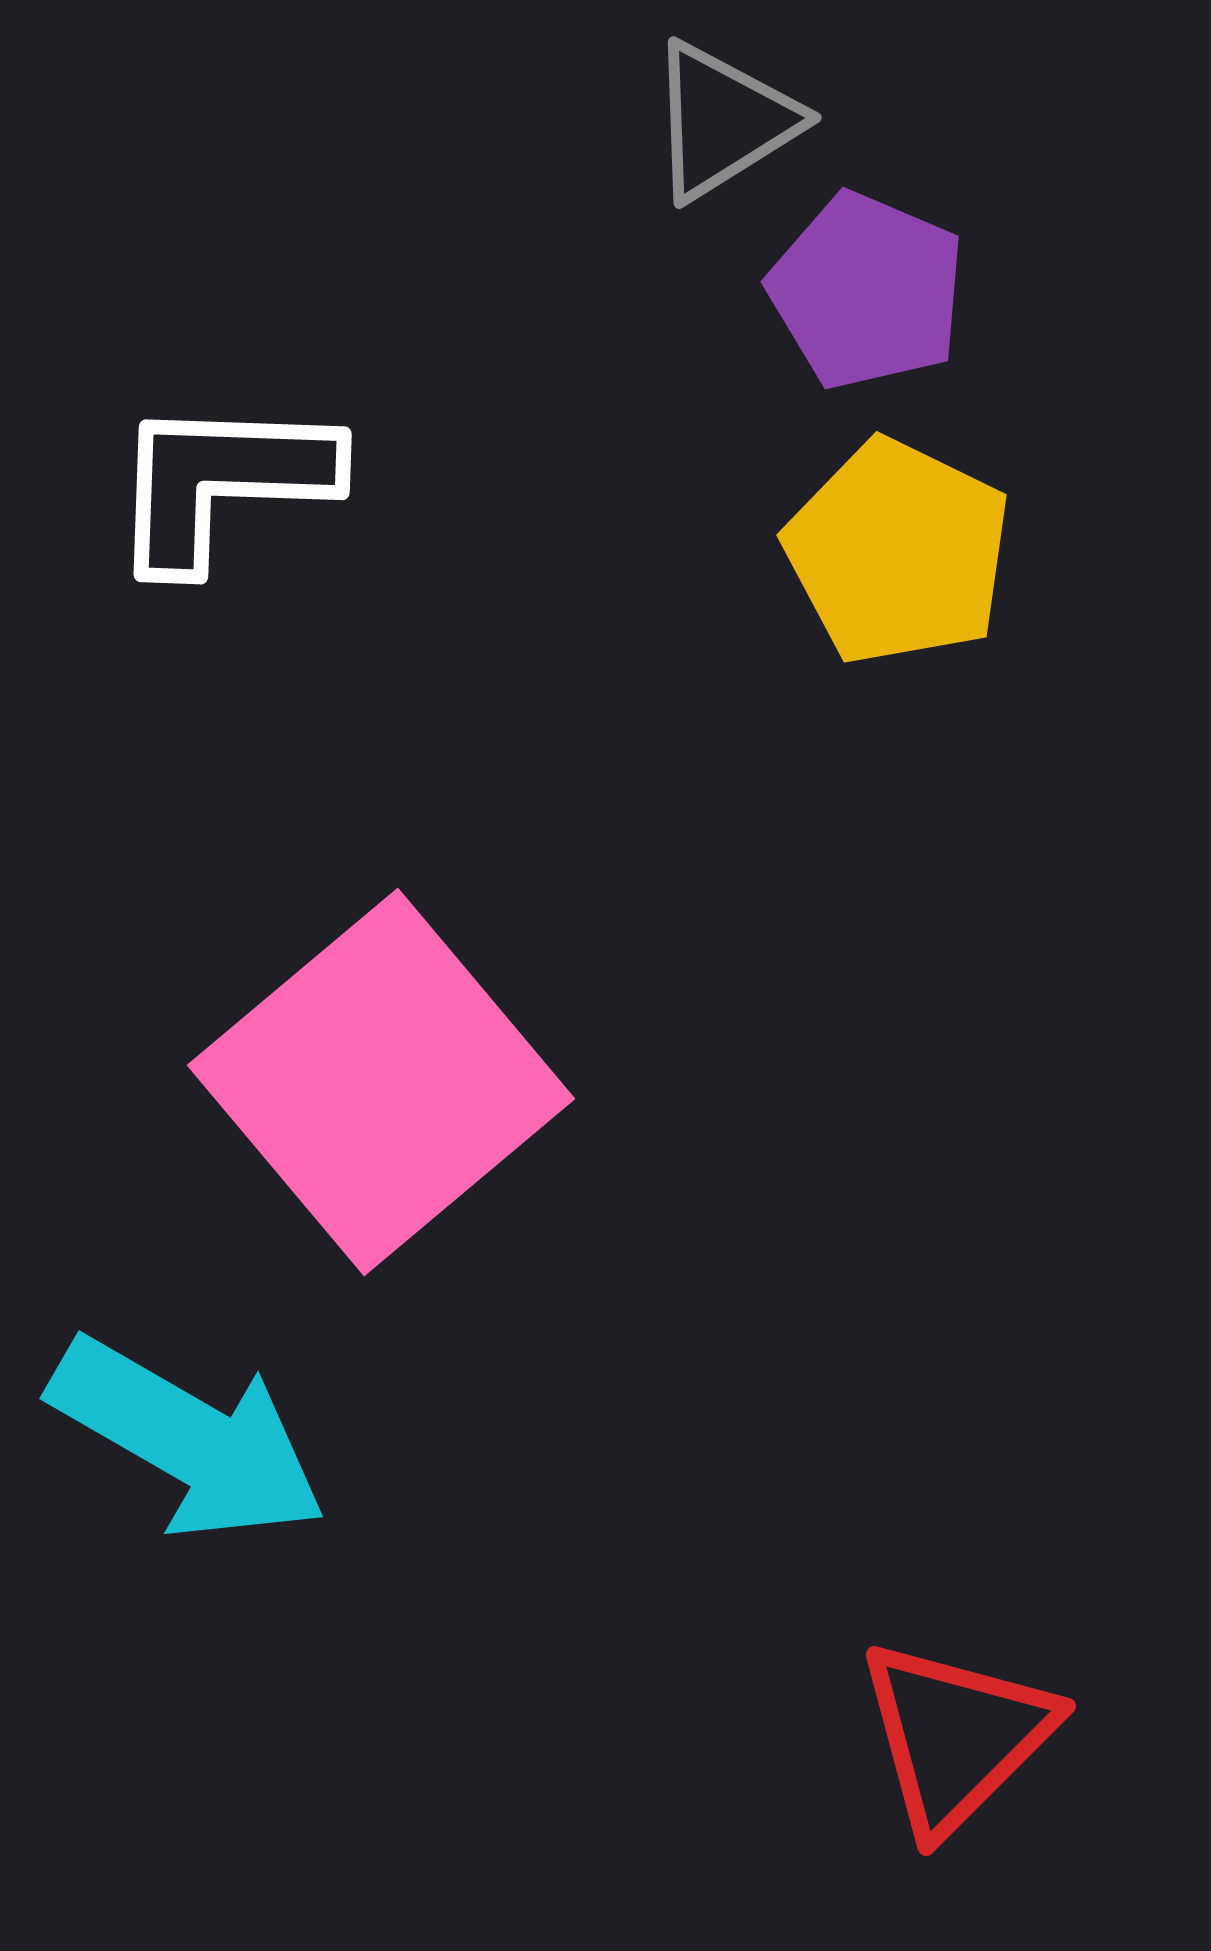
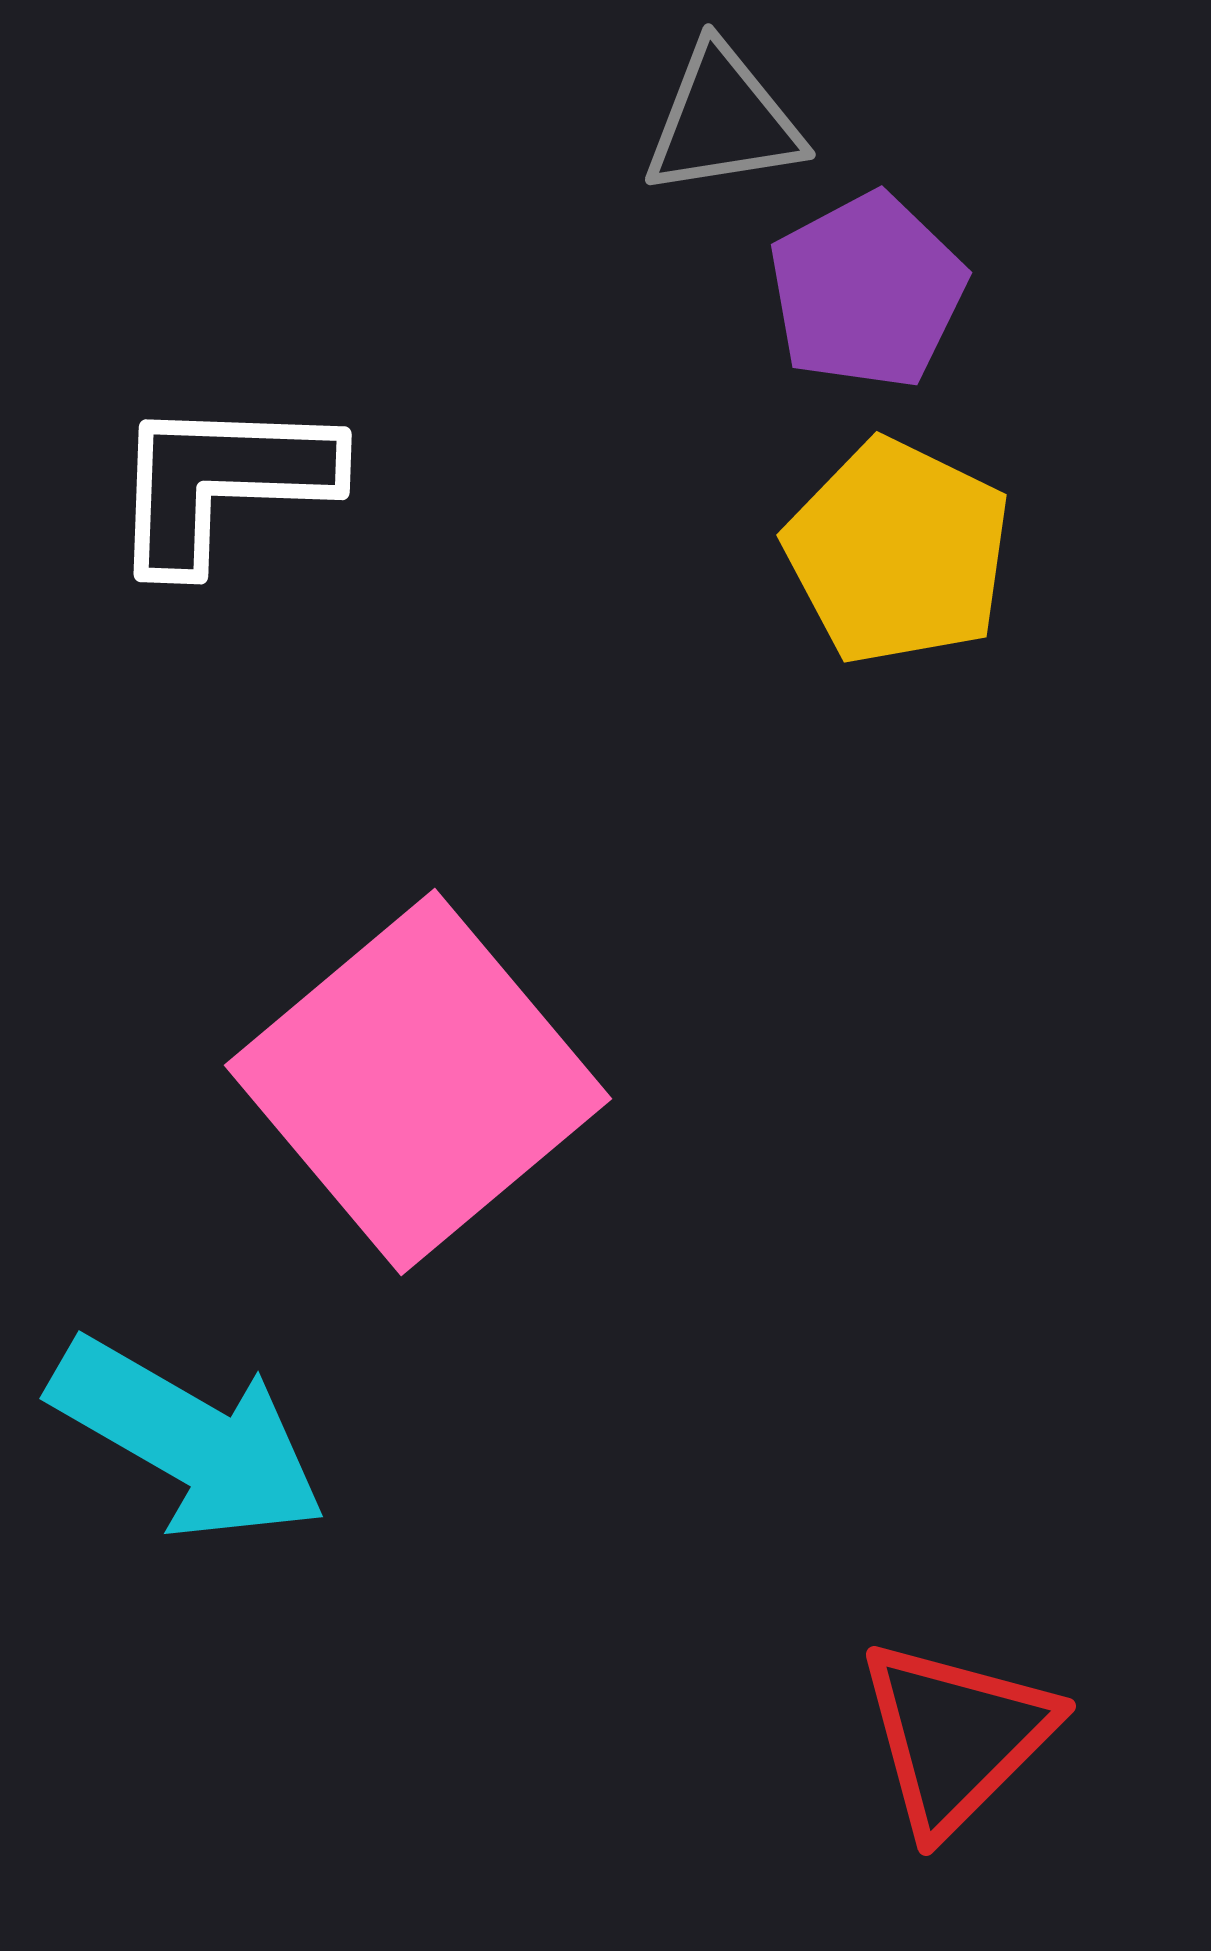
gray triangle: rotated 23 degrees clockwise
purple pentagon: rotated 21 degrees clockwise
pink square: moved 37 px right
